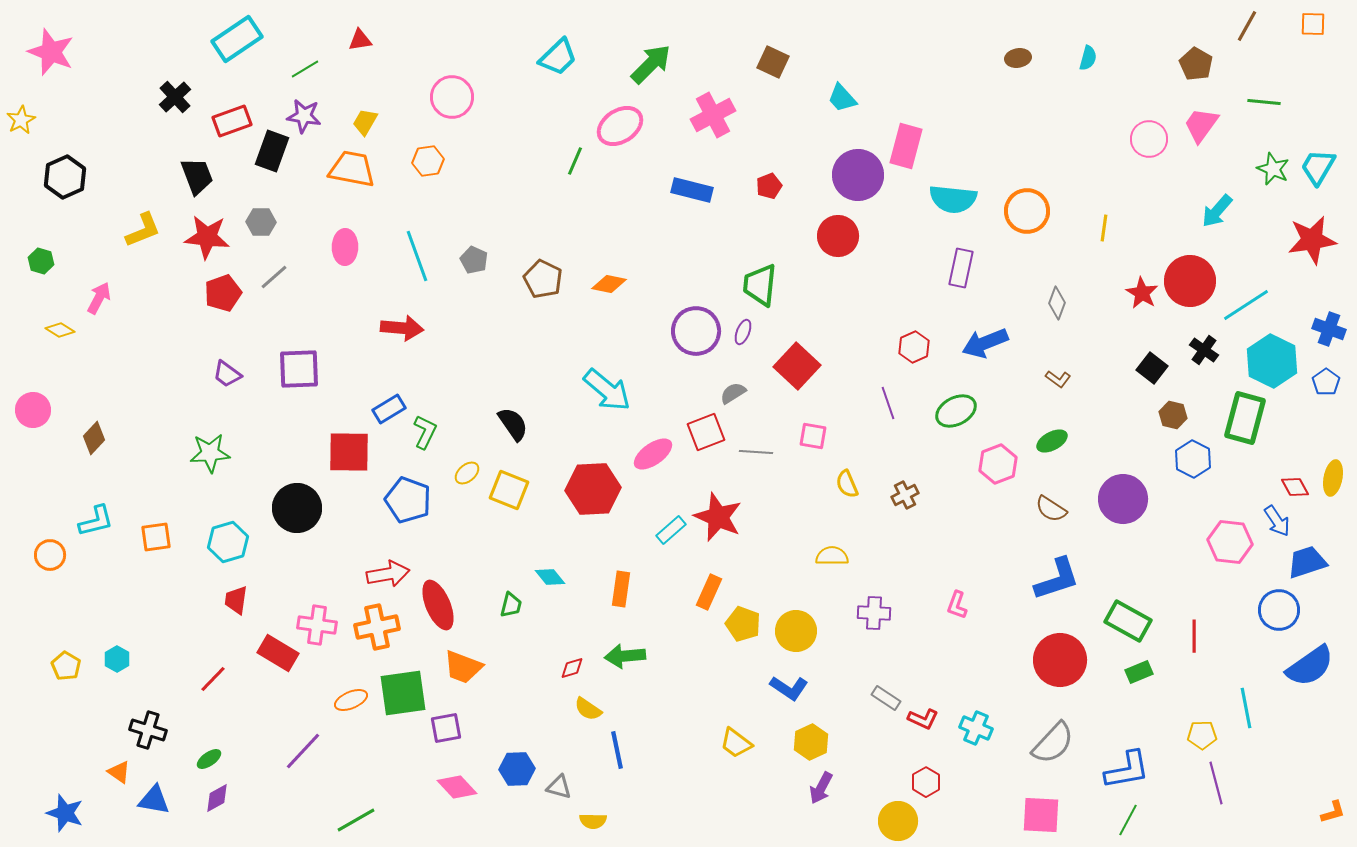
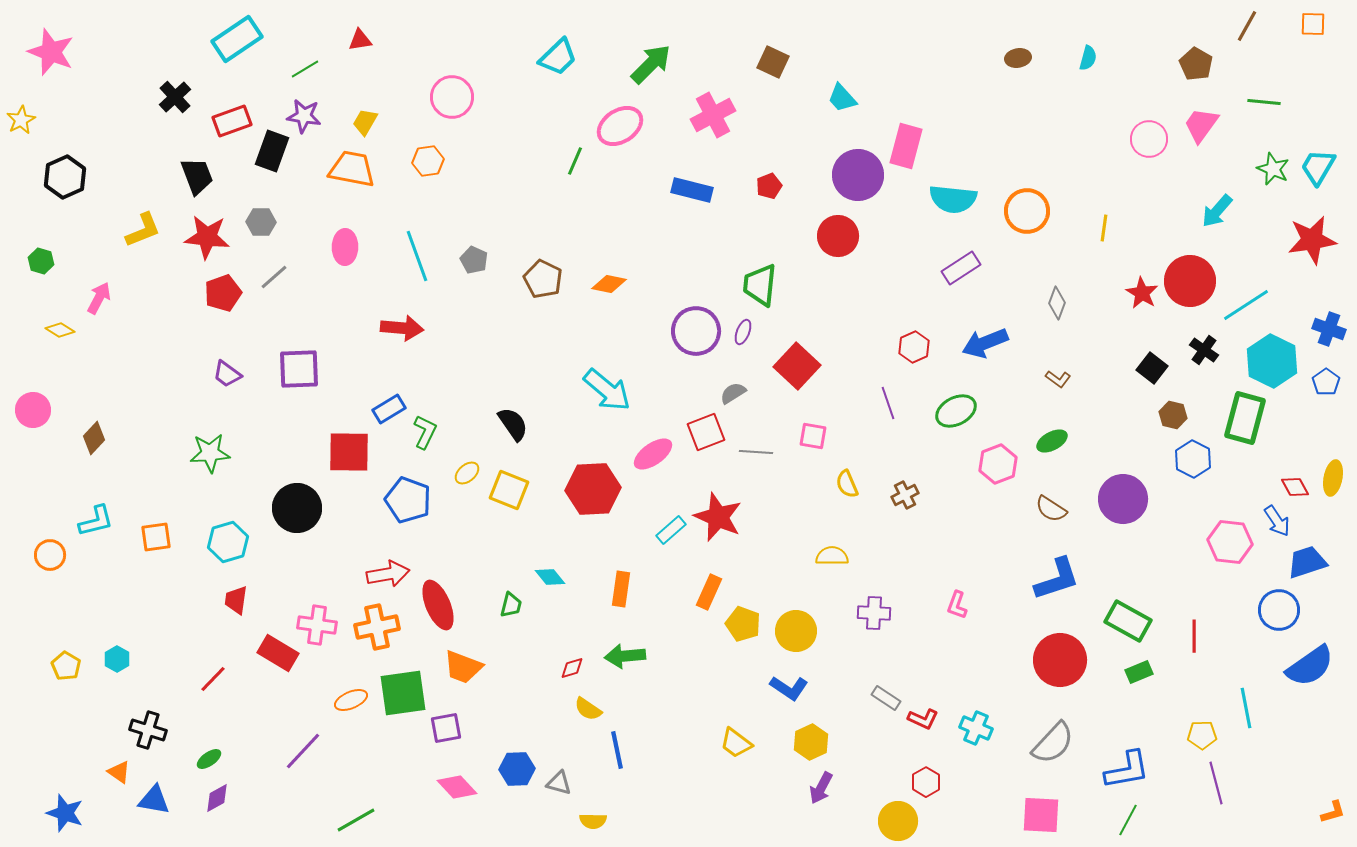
purple rectangle at (961, 268): rotated 45 degrees clockwise
gray triangle at (559, 787): moved 4 px up
